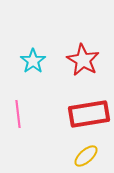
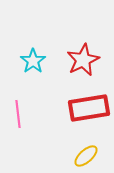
red star: rotated 16 degrees clockwise
red rectangle: moved 6 px up
